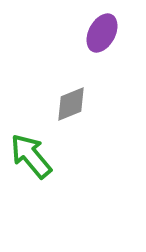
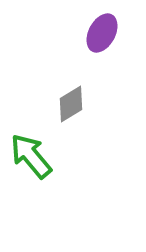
gray diamond: rotated 9 degrees counterclockwise
